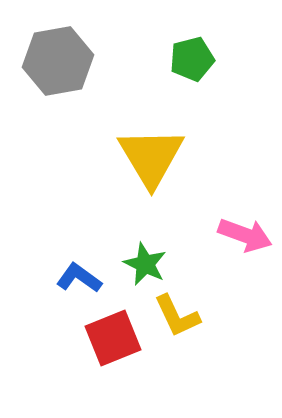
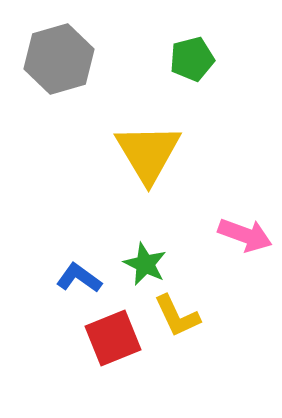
gray hexagon: moved 1 px right, 2 px up; rotated 6 degrees counterclockwise
yellow triangle: moved 3 px left, 4 px up
